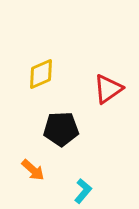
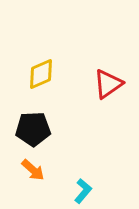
red triangle: moved 5 px up
black pentagon: moved 28 px left
